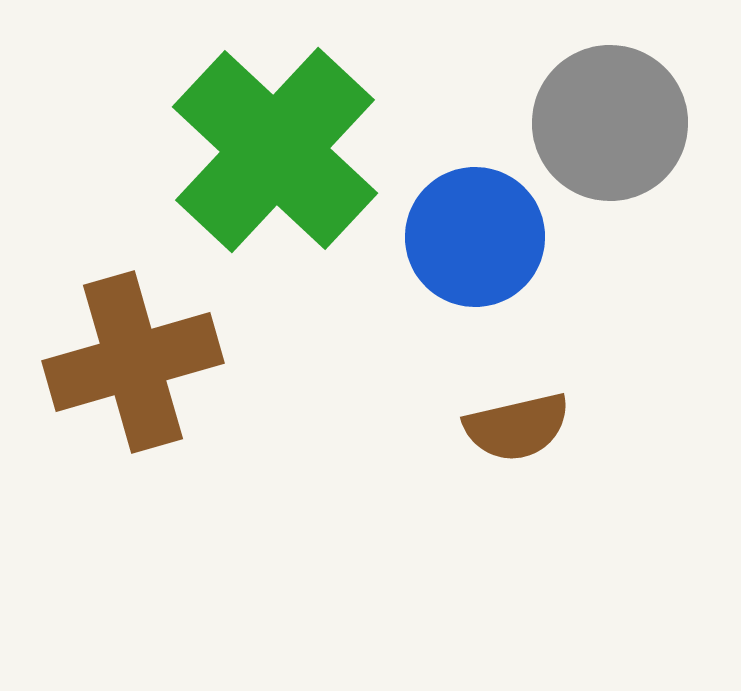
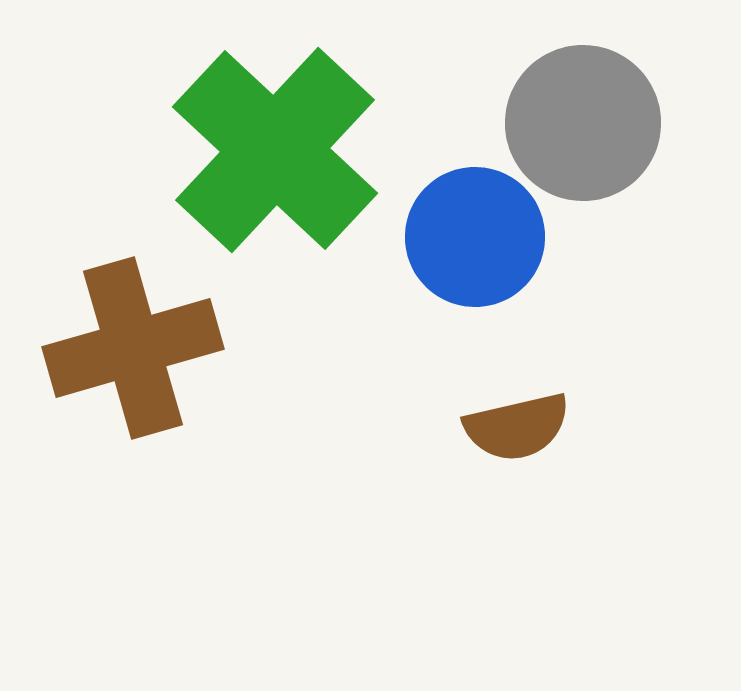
gray circle: moved 27 px left
brown cross: moved 14 px up
